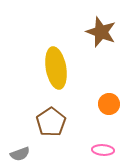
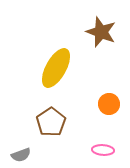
yellow ellipse: rotated 39 degrees clockwise
gray semicircle: moved 1 px right, 1 px down
